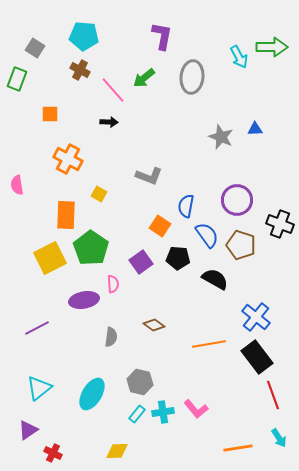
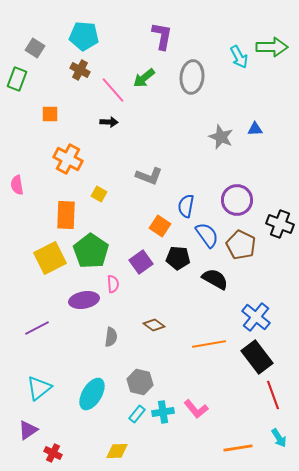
brown pentagon at (241, 245): rotated 8 degrees clockwise
green pentagon at (91, 248): moved 3 px down
